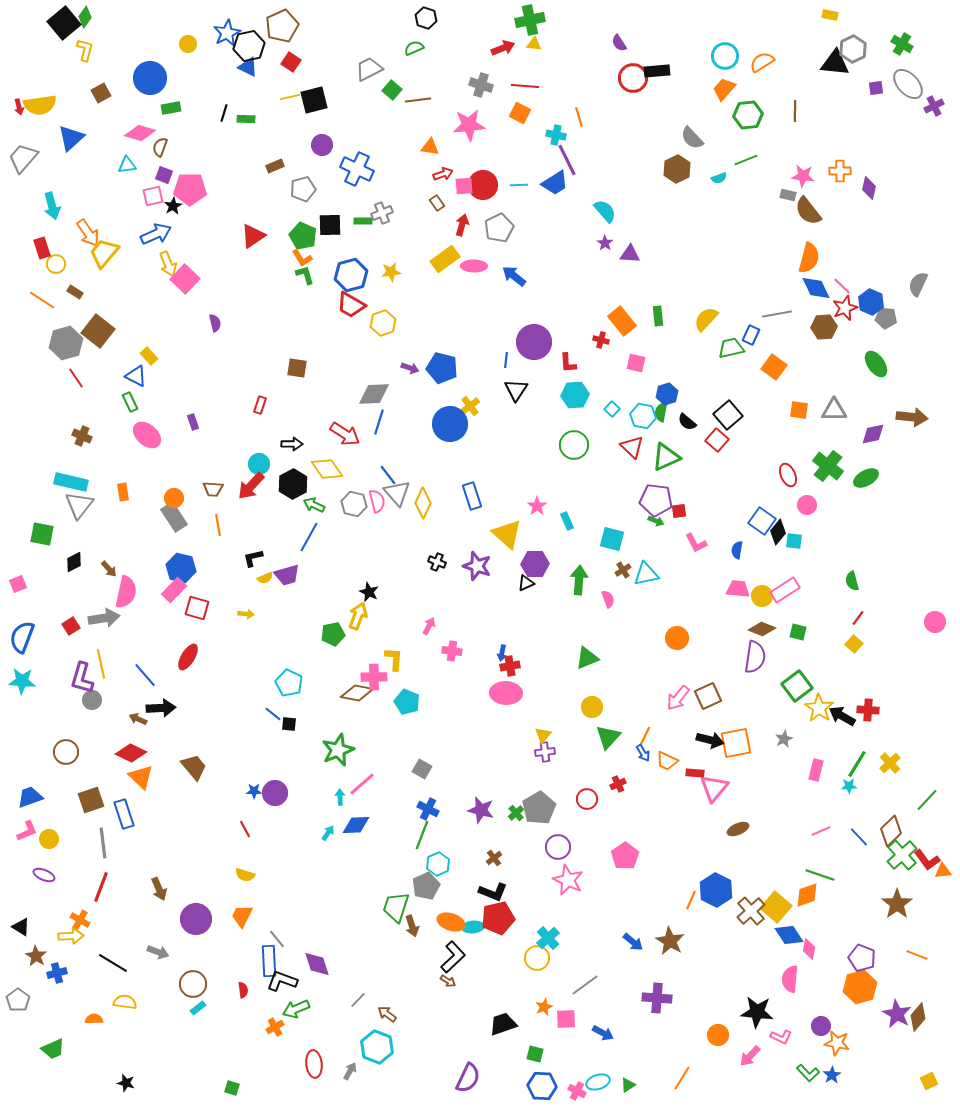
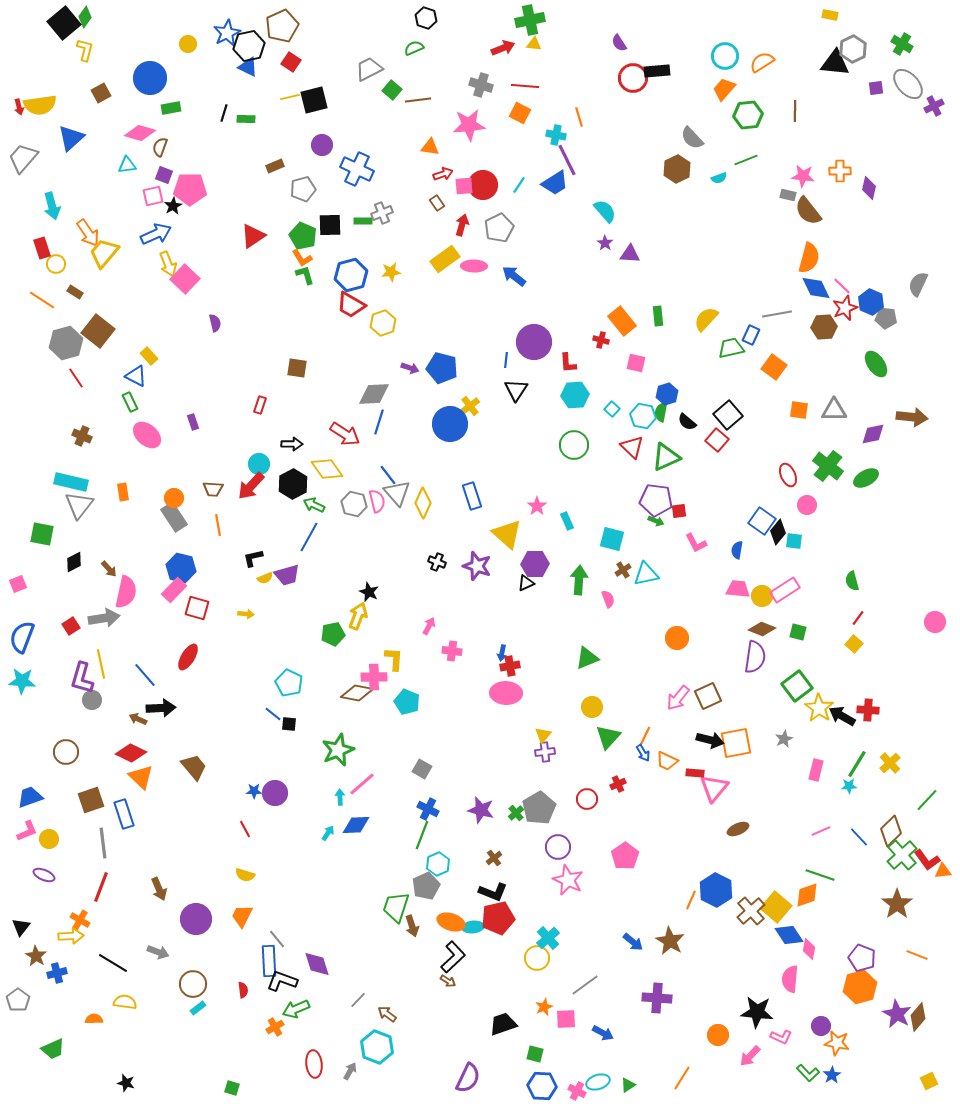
cyan line at (519, 185): rotated 54 degrees counterclockwise
black triangle at (21, 927): rotated 36 degrees clockwise
